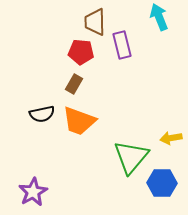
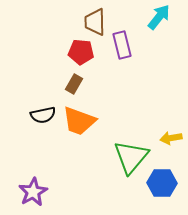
cyan arrow: rotated 60 degrees clockwise
black semicircle: moved 1 px right, 1 px down
